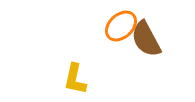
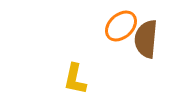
brown semicircle: rotated 33 degrees clockwise
